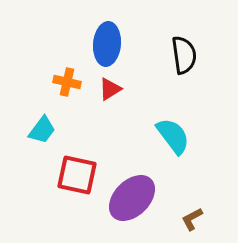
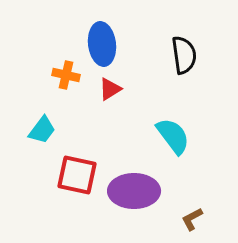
blue ellipse: moved 5 px left; rotated 12 degrees counterclockwise
orange cross: moved 1 px left, 7 px up
purple ellipse: moved 2 px right, 7 px up; rotated 45 degrees clockwise
